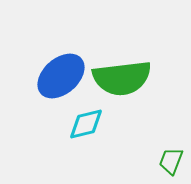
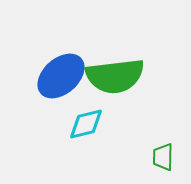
green semicircle: moved 7 px left, 2 px up
green trapezoid: moved 8 px left, 4 px up; rotated 20 degrees counterclockwise
